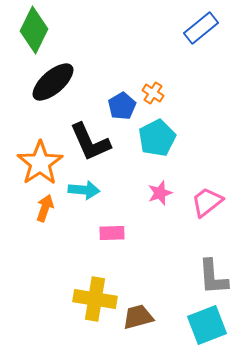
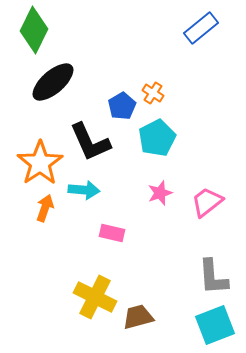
pink rectangle: rotated 15 degrees clockwise
yellow cross: moved 2 px up; rotated 18 degrees clockwise
cyan square: moved 8 px right
